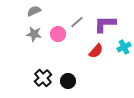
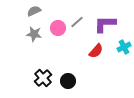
pink circle: moved 6 px up
